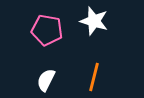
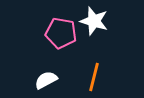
pink pentagon: moved 14 px right, 3 px down
white semicircle: rotated 35 degrees clockwise
